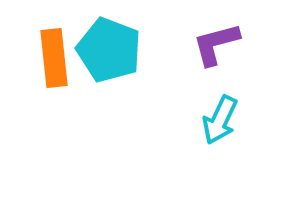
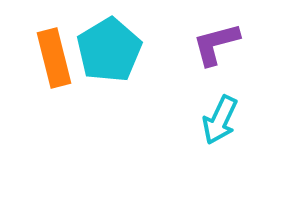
cyan pentagon: rotated 20 degrees clockwise
orange rectangle: rotated 8 degrees counterclockwise
